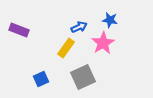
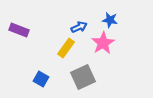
blue square: rotated 35 degrees counterclockwise
